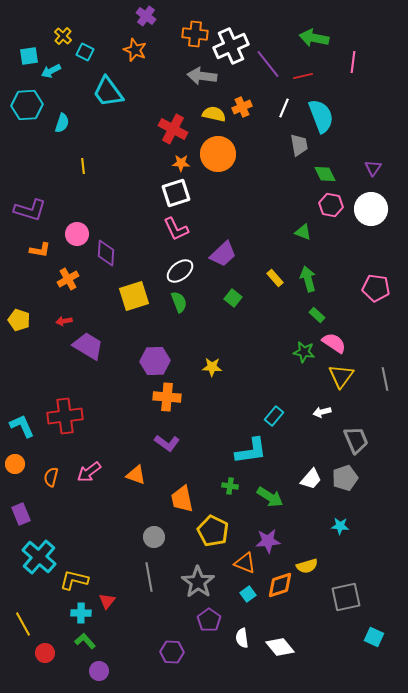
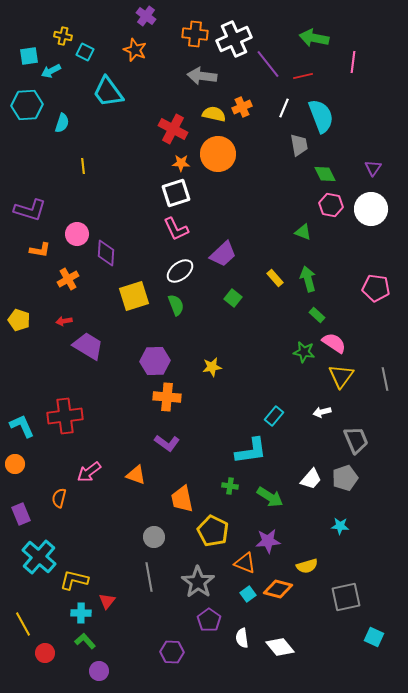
yellow cross at (63, 36): rotated 30 degrees counterclockwise
white cross at (231, 46): moved 3 px right, 7 px up
green semicircle at (179, 302): moved 3 px left, 3 px down
yellow star at (212, 367): rotated 12 degrees counterclockwise
orange semicircle at (51, 477): moved 8 px right, 21 px down
orange diamond at (280, 585): moved 2 px left, 4 px down; rotated 32 degrees clockwise
